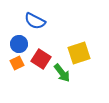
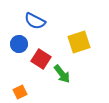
yellow square: moved 11 px up
orange square: moved 3 px right, 29 px down
green arrow: moved 1 px down
